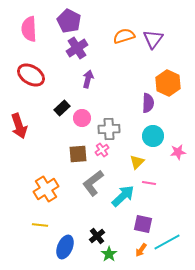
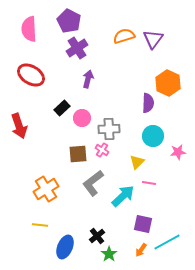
pink cross: rotated 24 degrees counterclockwise
